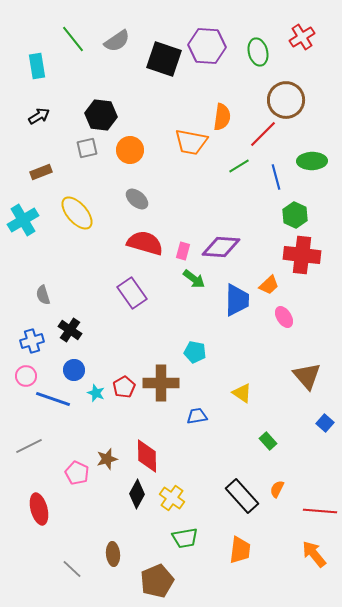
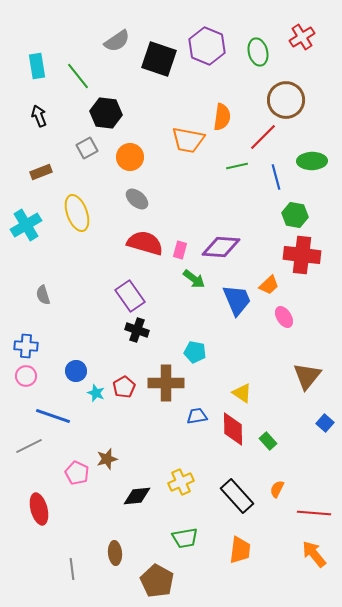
green line at (73, 39): moved 5 px right, 37 px down
purple hexagon at (207, 46): rotated 18 degrees clockwise
black square at (164, 59): moved 5 px left
black hexagon at (101, 115): moved 5 px right, 2 px up
black arrow at (39, 116): rotated 80 degrees counterclockwise
red line at (263, 134): moved 3 px down
orange trapezoid at (191, 142): moved 3 px left, 2 px up
gray square at (87, 148): rotated 15 degrees counterclockwise
orange circle at (130, 150): moved 7 px down
green line at (239, 166): moved 2 px left; rotated 20 degrees clockwise
yellow ellipse at (77, 213): rotated 21 degrees clockwise
green hexagon at (295, 215): rotated 15 degrees counterclockwise
cyan cross at (23, 220): moved 3 px right, 5 px down
pink rectangle at (183, 251): moved 3 px left, 1 px up
purple rectangle at (132, 293): moved 2 px left, 3 px down
blue trapezoid at (237, 300): rotated 24 degrees counterclockwise
black cross at (70, 330): moved 67 px right; rotated 15 degrees counterclockwise
blue cross at (32, 341): moved 6 px left, 5 px down; rotated 20 degrees clockwise
blue circle at (74, 370): moved 2 px right, 1 px down
brown triangle at (307, 376): rotated 20 degrees clockwise
brown cross at (161, 383): moved 5 px right
blue line at (53, 399): moved 17 px down
red diamond at (147, 456): moved 86 px right, 27 px up
black diamond at (137, 494): moved 2 px down; rotated 56 degrees clockwise
black rectangle at (242, 496): moved 5 px left
yellow cross at (172, 498): moved 9 px right, 16 px up; rotated 30 degrees clockwise
red line at (320, 511): moved 6 px left, 2 px down
brown ellipse at (113, 554): moved 2 px right, 1 px up
gray line at (72, 569): rotated 40 degrees clockwise
brown pentagon at (157, 581): rotated 20 degrees counterclockwise
